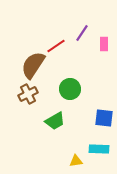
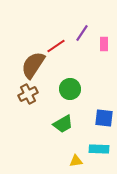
green trapezoid: moved 8 px right, 3 px down
